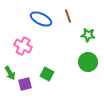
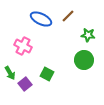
brown line: rotated 64 degrees clockwise
green circle: moved 4 px left, 2 px up
purple square: rotated 24 degrees counterclockwise
